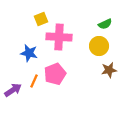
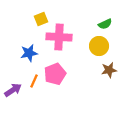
blue star: rotated 24 degrees counterclockwise
